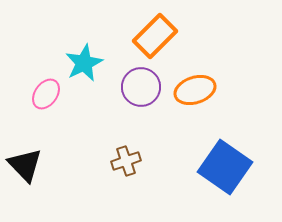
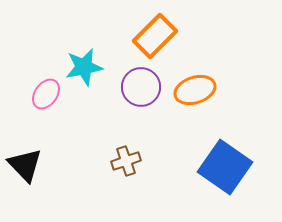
cyan star: moved 4 px down; rotated 15 degrees clockwise
